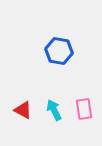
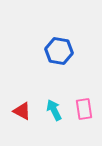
red triangle: moved 1 px left, 1 px down
